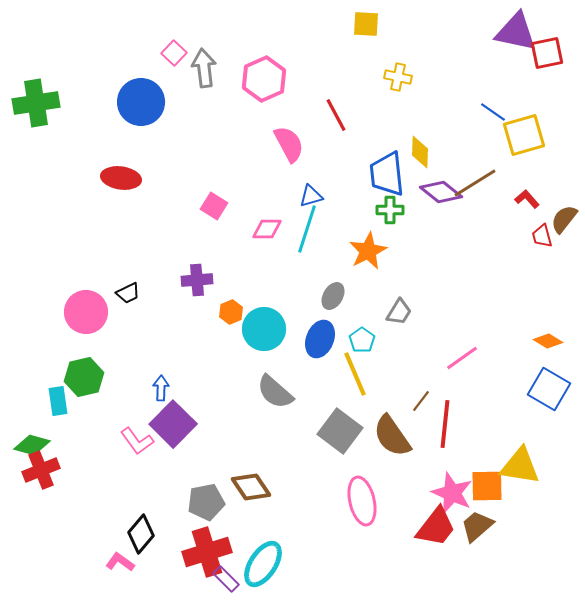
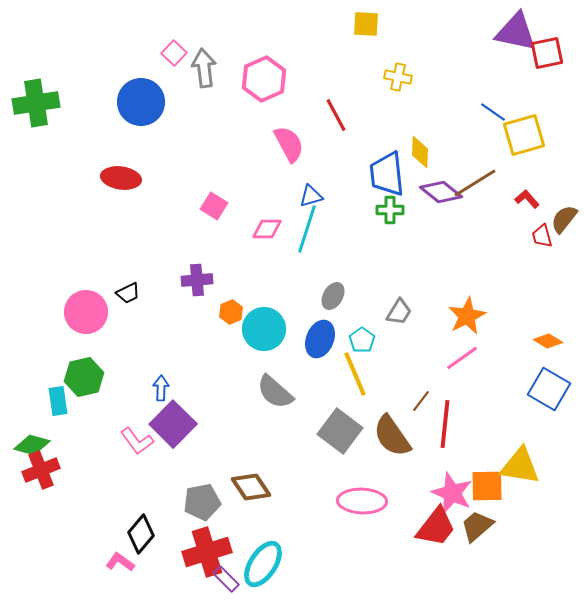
orange star at (368, 251): moved 99 px right, 65 px down
pink ellipse at (362, 501): rotated 75 degrees counterclockwise
gray pentagon at (206, 502): moved 4 px left
